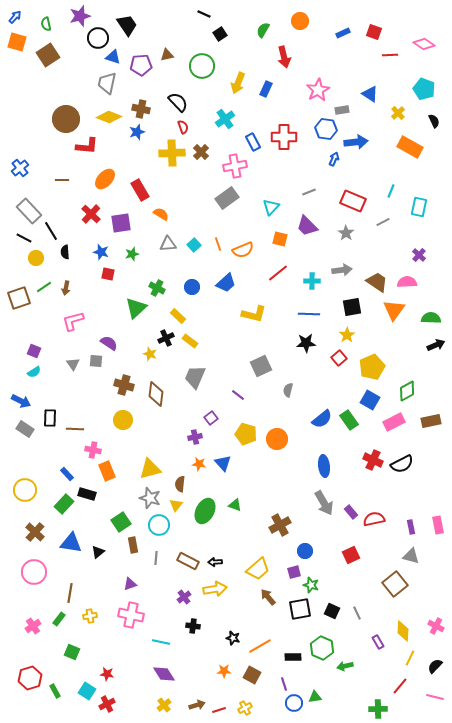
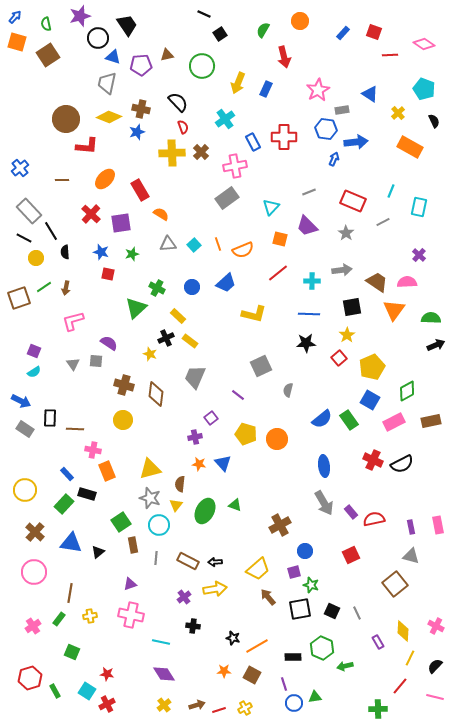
blue rectangle at (343, 33): rotated 24 degrees counterclockwise
orange line at (260, 646): moved 3 px left
